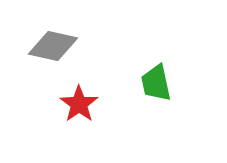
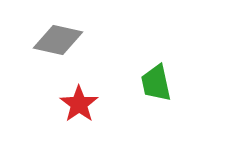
gray diamond: moved 5 px right, 6 px up
